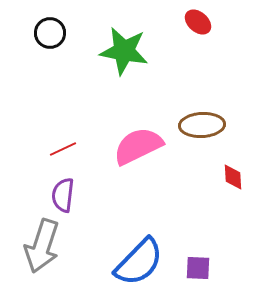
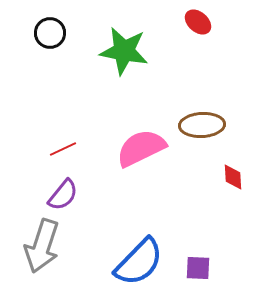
pink semicircle: moved 3 px right, 2 px down
purple semicircle: rotated 148 degrees counterclockwise
